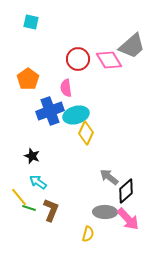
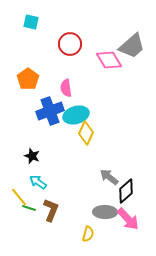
red circle: moved 8 px left, 15 px up
